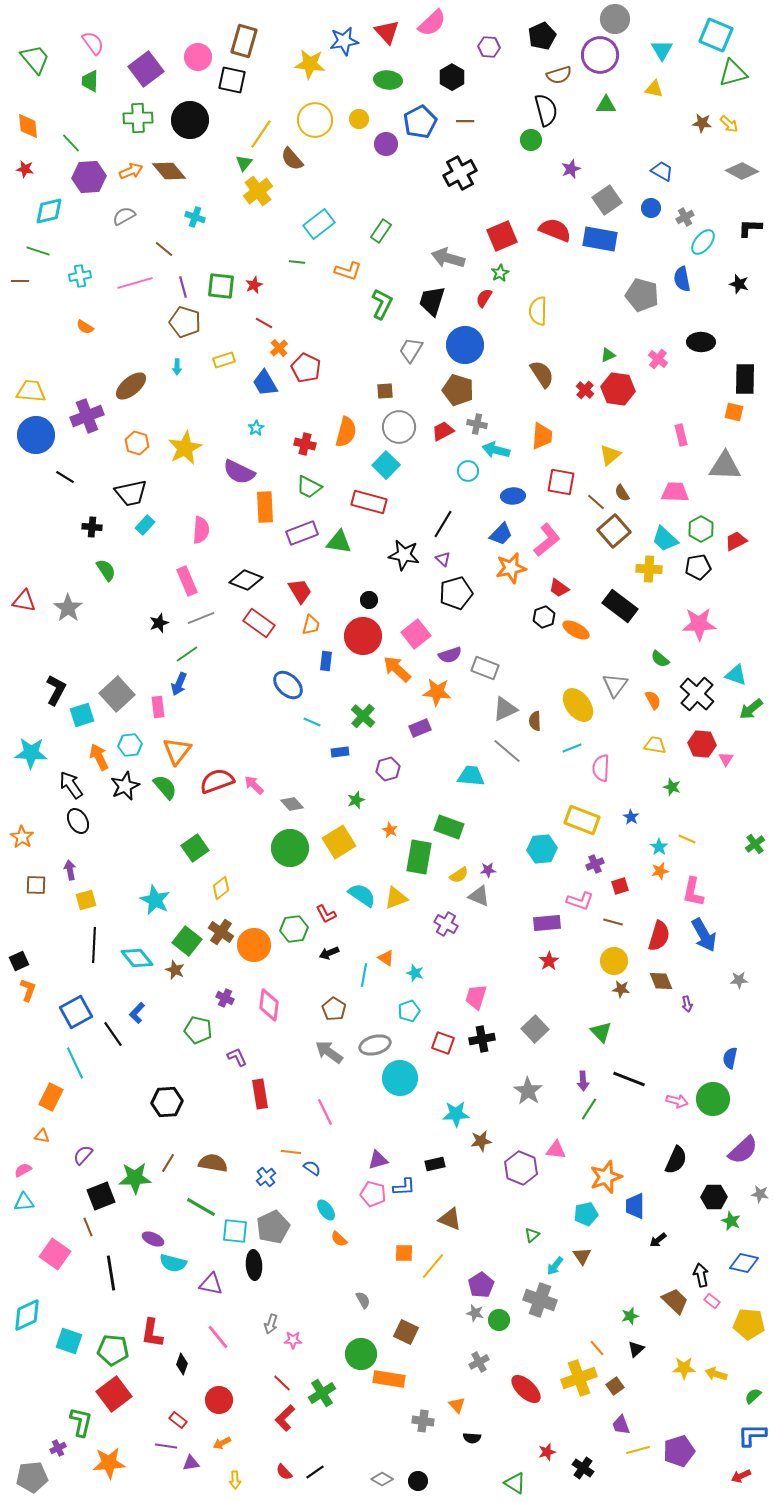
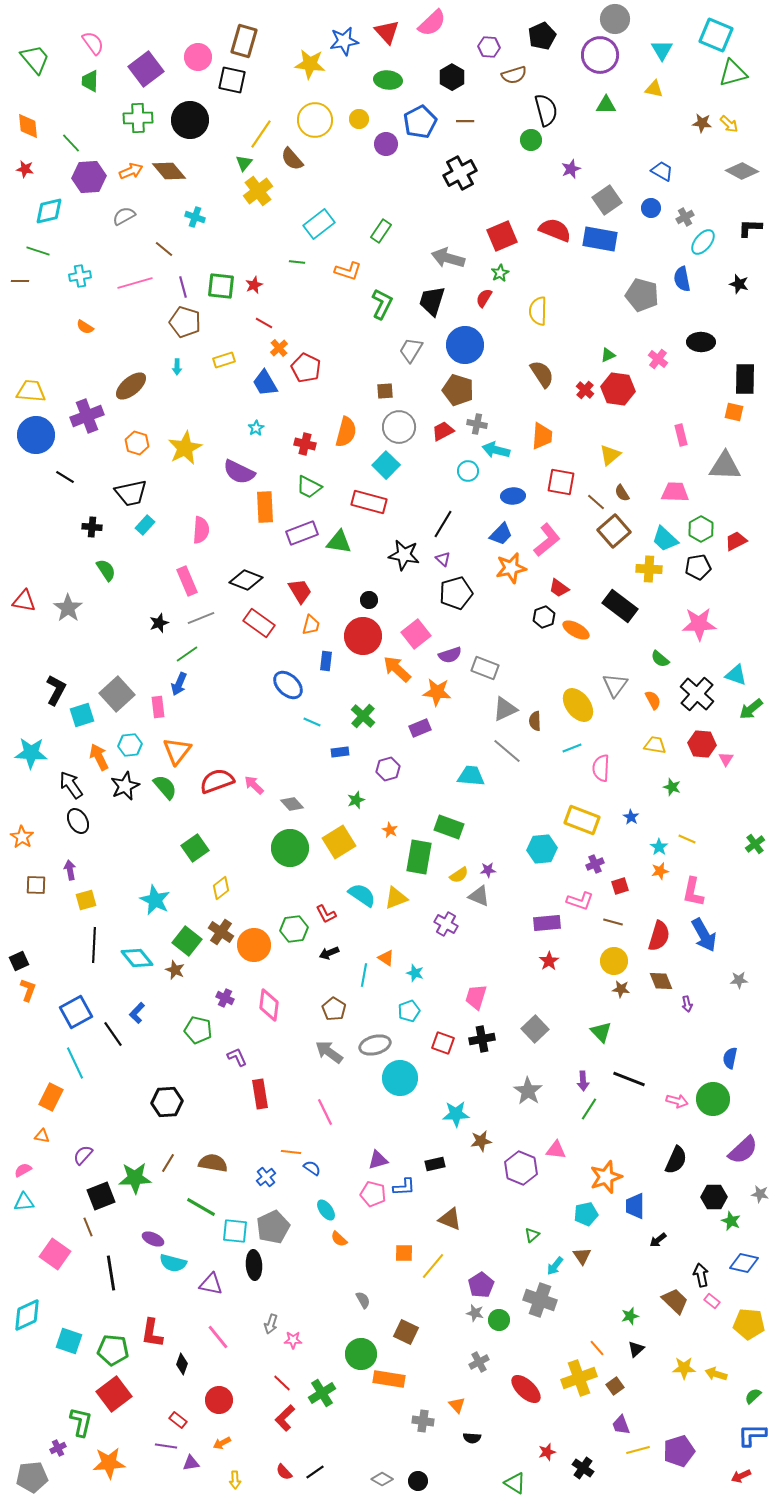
brown semicircle at (559, 75): moved 45 px left
